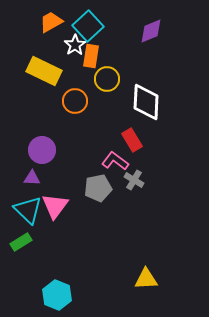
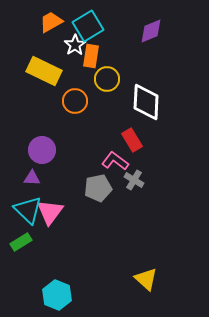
cyan square: rotated 12 degrees clockwise
pink triangle: moved 5 px left, 6 px down
yellow triangle: rotated 45 degrees clockwise
